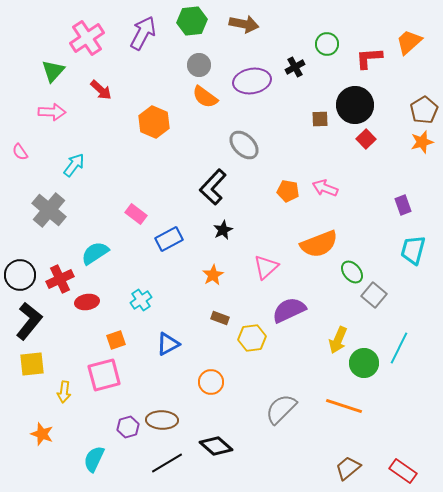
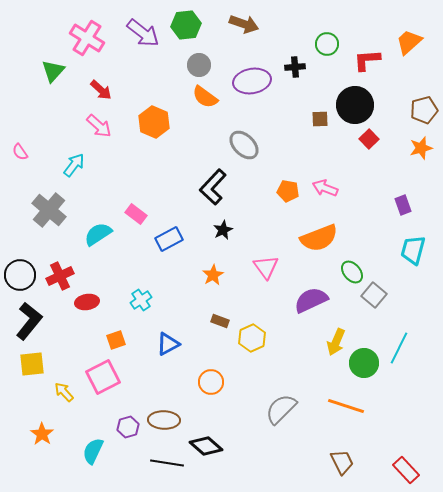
green hexagon at (192, 21): moved 6 px left, 4 px down
brown arrow at (244, 24): rotated 8 degrees clockwise
purple arrow at (143, 33): rotated 100 degrees clockwise
pink cross at (87, 38): rotated 24 degrees counterclockwise
red L-shape at (369, 58): moved 2 px left, 2 px down
black cross at (295, 67): rotated 24 degrees clockwise
brown pentagon at (424, 110): rotated 16 degrees clockwise
pink arrow at (52, 112): moved 47 px right, 14 px down; rotated 40 degrees clockwise
red square at (366, 139): moved 3 px right
orange star at (422, 142): moved 1 px left, 6 px down
orange semicircle at (319, 244): moved 6 px up
cyan semicircle at (95, 253): moved 3 px right, 19 px up
pink triangle at (266, 267): rotated 24 degrees counterclockwise
red cross at (60, 279): moved 3 px up
purple semicircle at (289, 310): moved 22 px right, 10 px up
brown rectangle at (220, 318): moved 3 px down
yellow hexagon at (252, 338): rotated 16 degrees counterclockwise
yellow arrow at (338, 340): moved 2 px left, 2 px down
pink square at (104, 375): moved 1 px left, 2 px down; rotated 12 degrees counterclockwise
yellow arrow at (64, 392): rotated 130 degrees clockwise
orange line at (344, 406): moved 2 px right
brown ellipse at (162, 420): moved 2 px right
orange star at (42, 434): rotated 15 degrees clockwise
black diamond at (216, 446): moved 10 px left
cyan semicircle at (94, 459): moved 1 px left, 8 px up
black line at (167, 463): rotated 40 degrees clockwise
brown trapezoid at (348, 468): moved 6 px left, 6 px up; rotated 104 degrees clockwise
red rectangle at (403, 471): moved 3 px right, 1 px up; rotated 12 degrees clockwise
